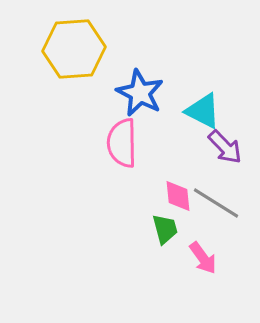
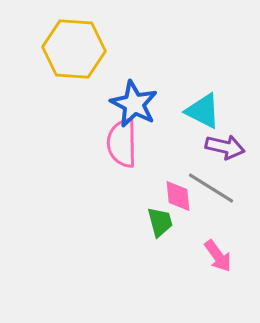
yellow hexagon: rotated 8 degrees clockwise
blue star: moved 6 px left, 11 px down
purple arrow: rotated 33 degrees counterclockwise
gray line: moved 5 px left, 15 px up
green trapezoid: moved 5 px left, 7 px up
pink arrow: moved 15 px right, 2 px up
